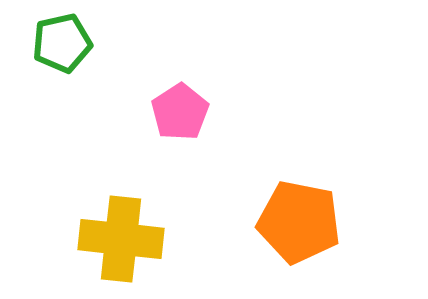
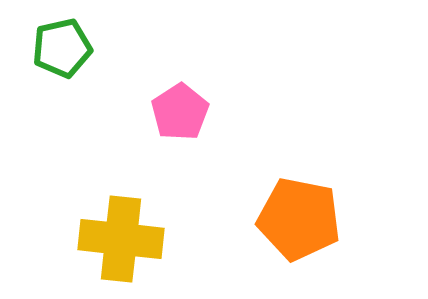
green pentagon: moved 5 px down
orange pentagon: moved 3 px up
